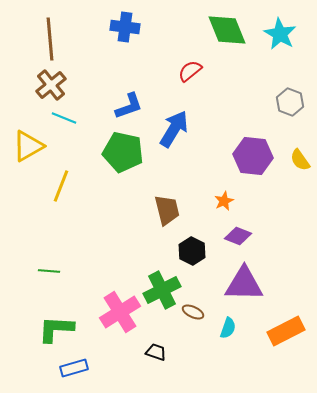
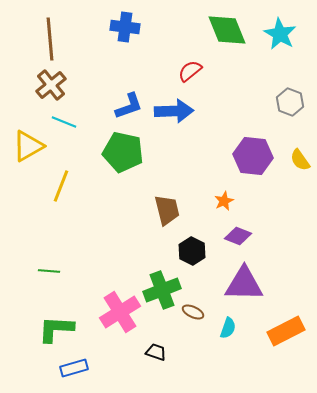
cyan line: moved 4 px down
blue arrow: moved 18 px up; rotated 57 degrees clockwise
green cross: rotated 6 degrees clockwise
